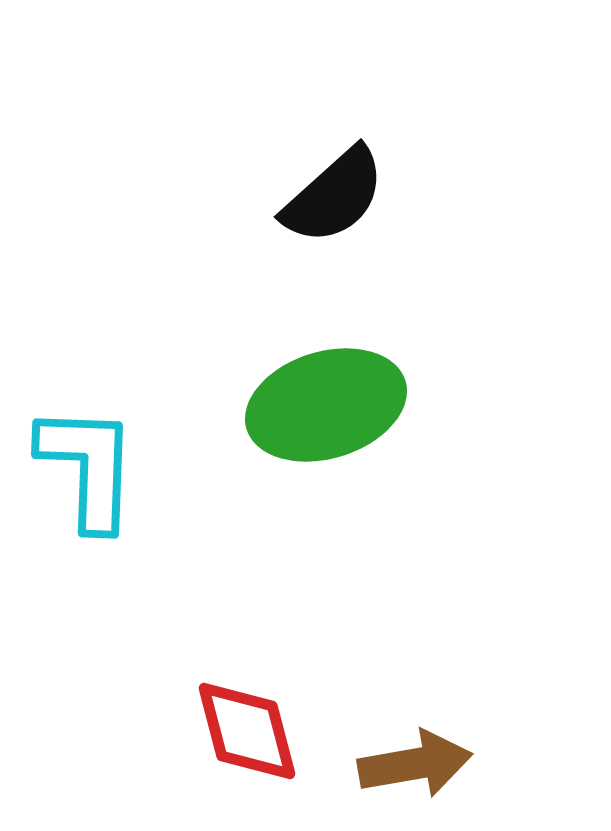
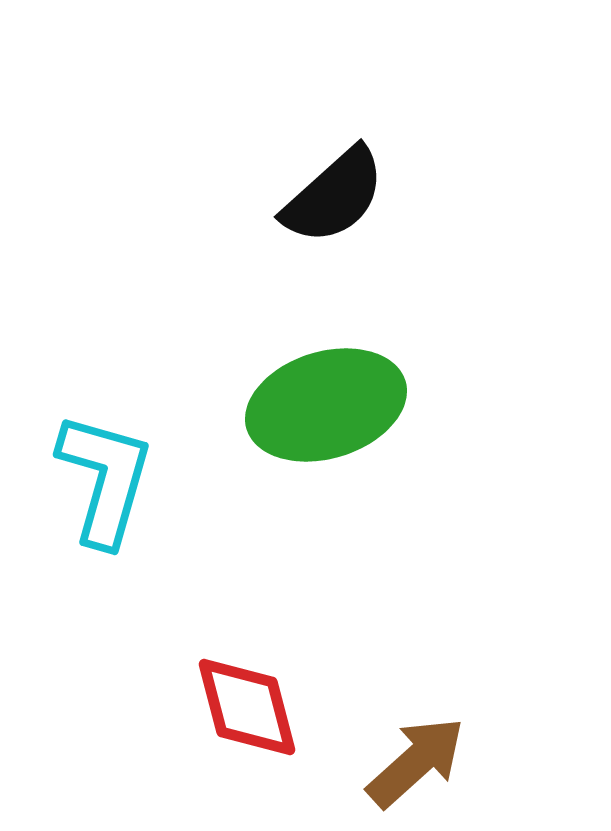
cyan L-shape: moved 17 px right, 12 px down; rotated 14 degrees clockwise
red diamond: moved 24 px up
brown arrow: moved 1 px right, 2 px up; rotated 32 degrees counterclockwise
